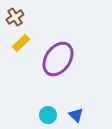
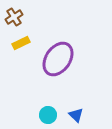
brown cross: moved 1 px left
yellow rectangle: rotated 18 degrees clockwise
